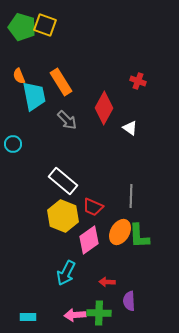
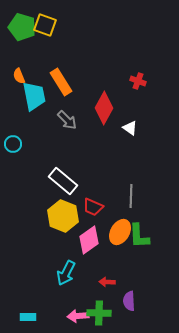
pink arrow: moved 3 px right, 1 px down
